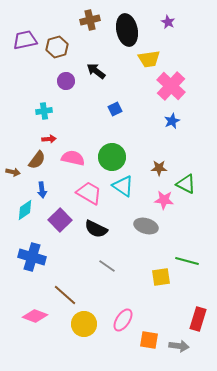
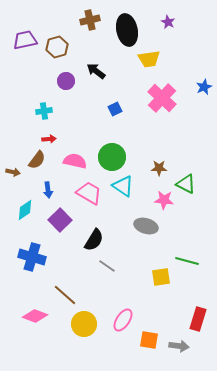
pink cross: moved 9 px left, 12 px down
blue star: moved 32 px right, 34 px up
pink semicircle: moved 2 px right, 3 px down
blue arrow: moved 6 px right
black semicircle: moved 2 px left, 11 px down; rotated 85 degrees counterclockwise
